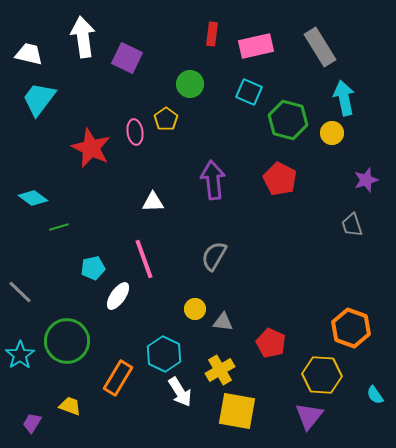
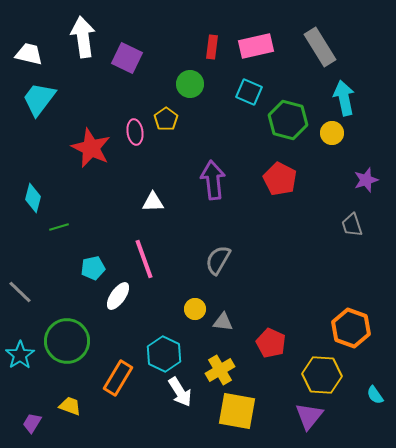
red rectangle at (212, 34): moved 13 px down
cyan diamond at (33, 198): rotated 68 degrees clockwise
gray semicircle at (214, 256): moved 4 px right, 4 px down
